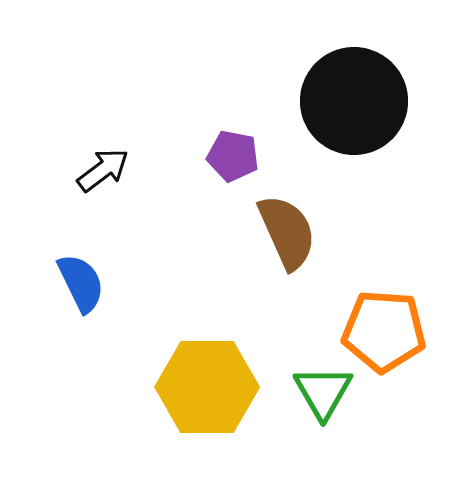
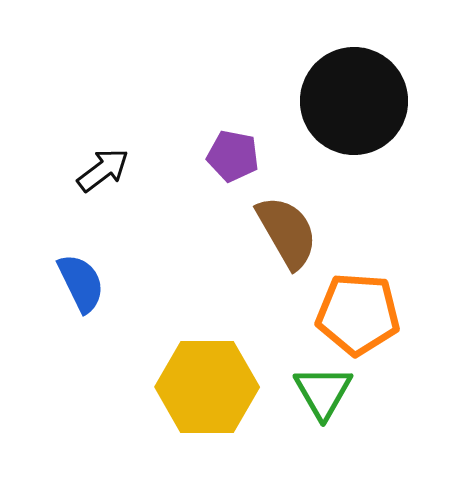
brown semicircle: rotated 6 degrees counterclockwise
orange pentagon: moved 26 px left, 17 px up
